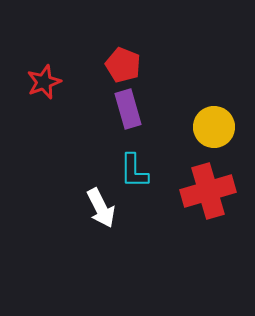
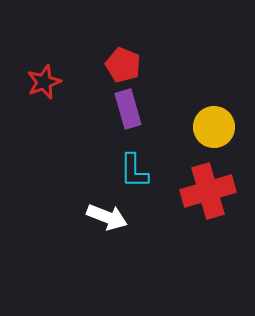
white arrow: moved 6 px right, 9 px down; rotated 42 degrees counterclockwise
